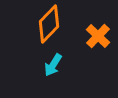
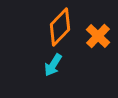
orange diamond: moved 11 px right, 3 px down
